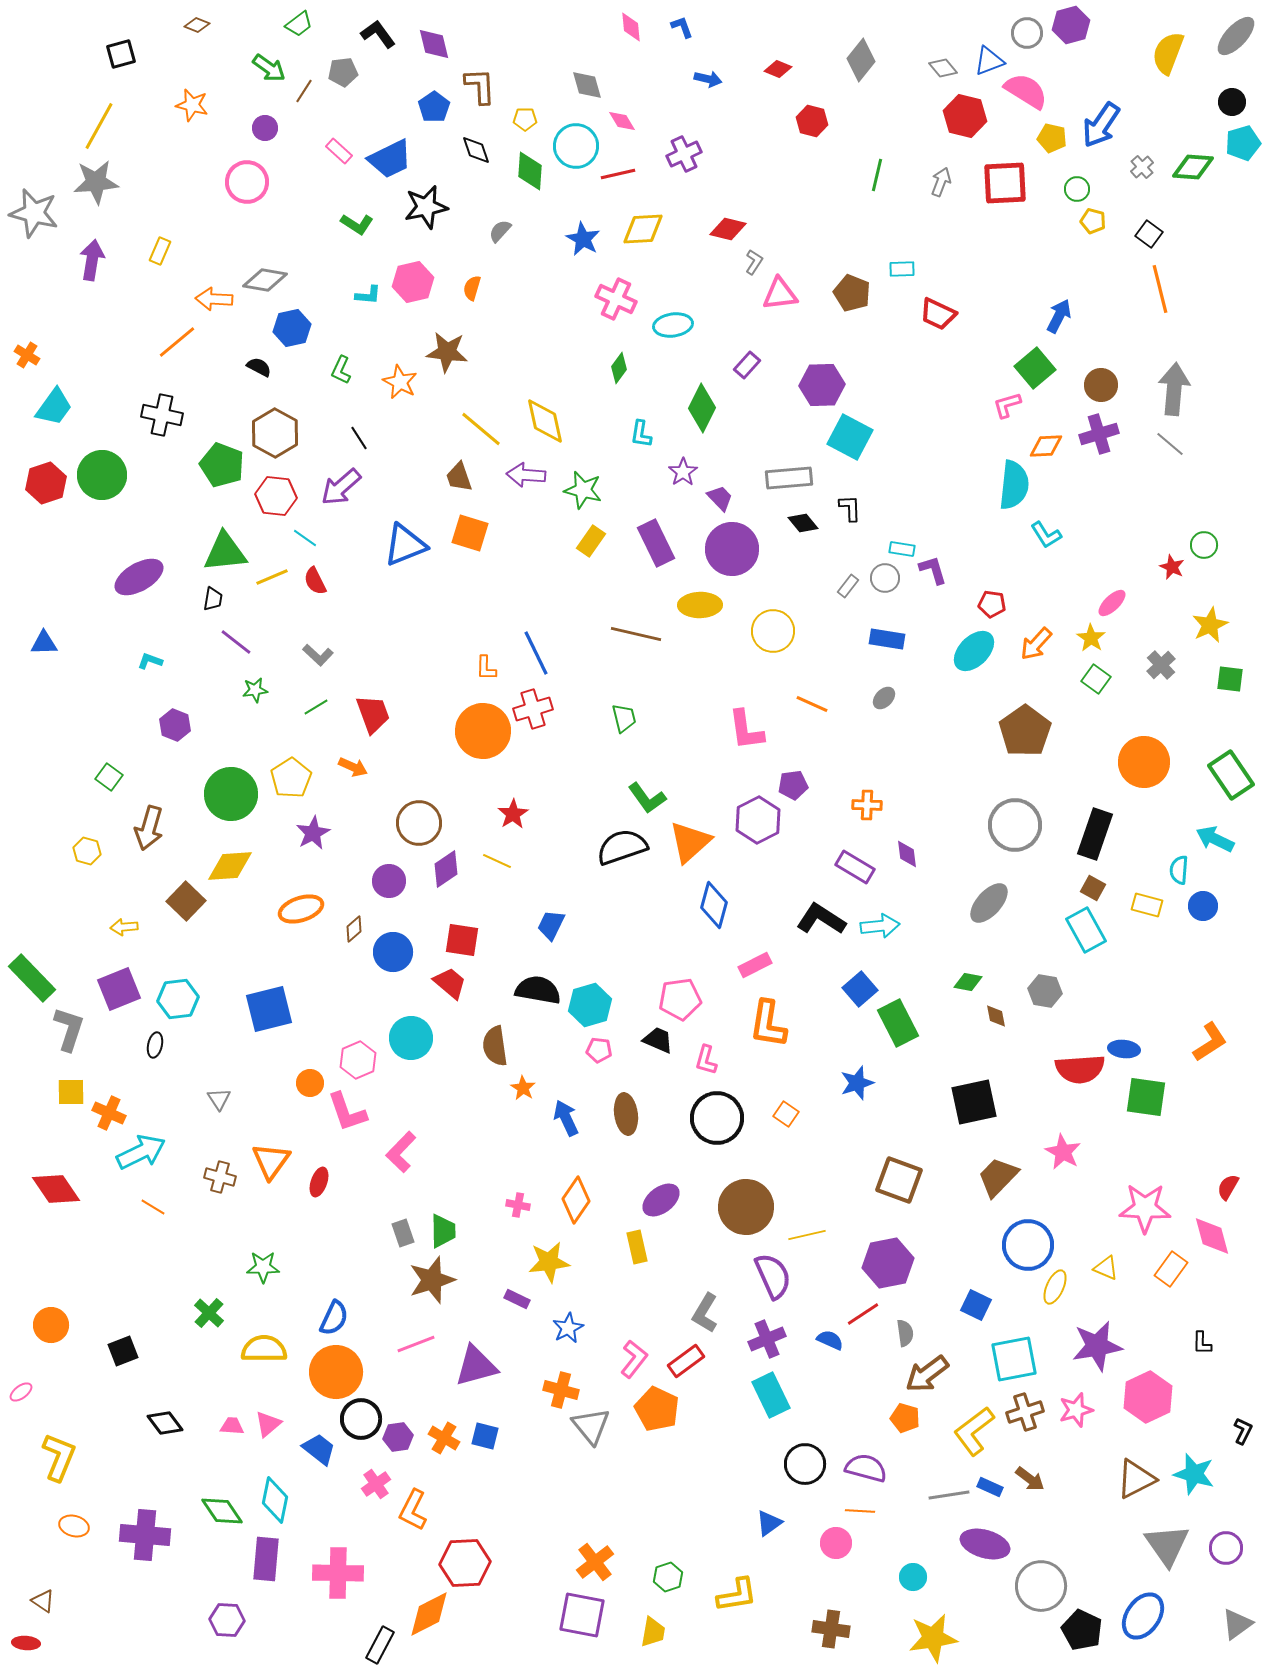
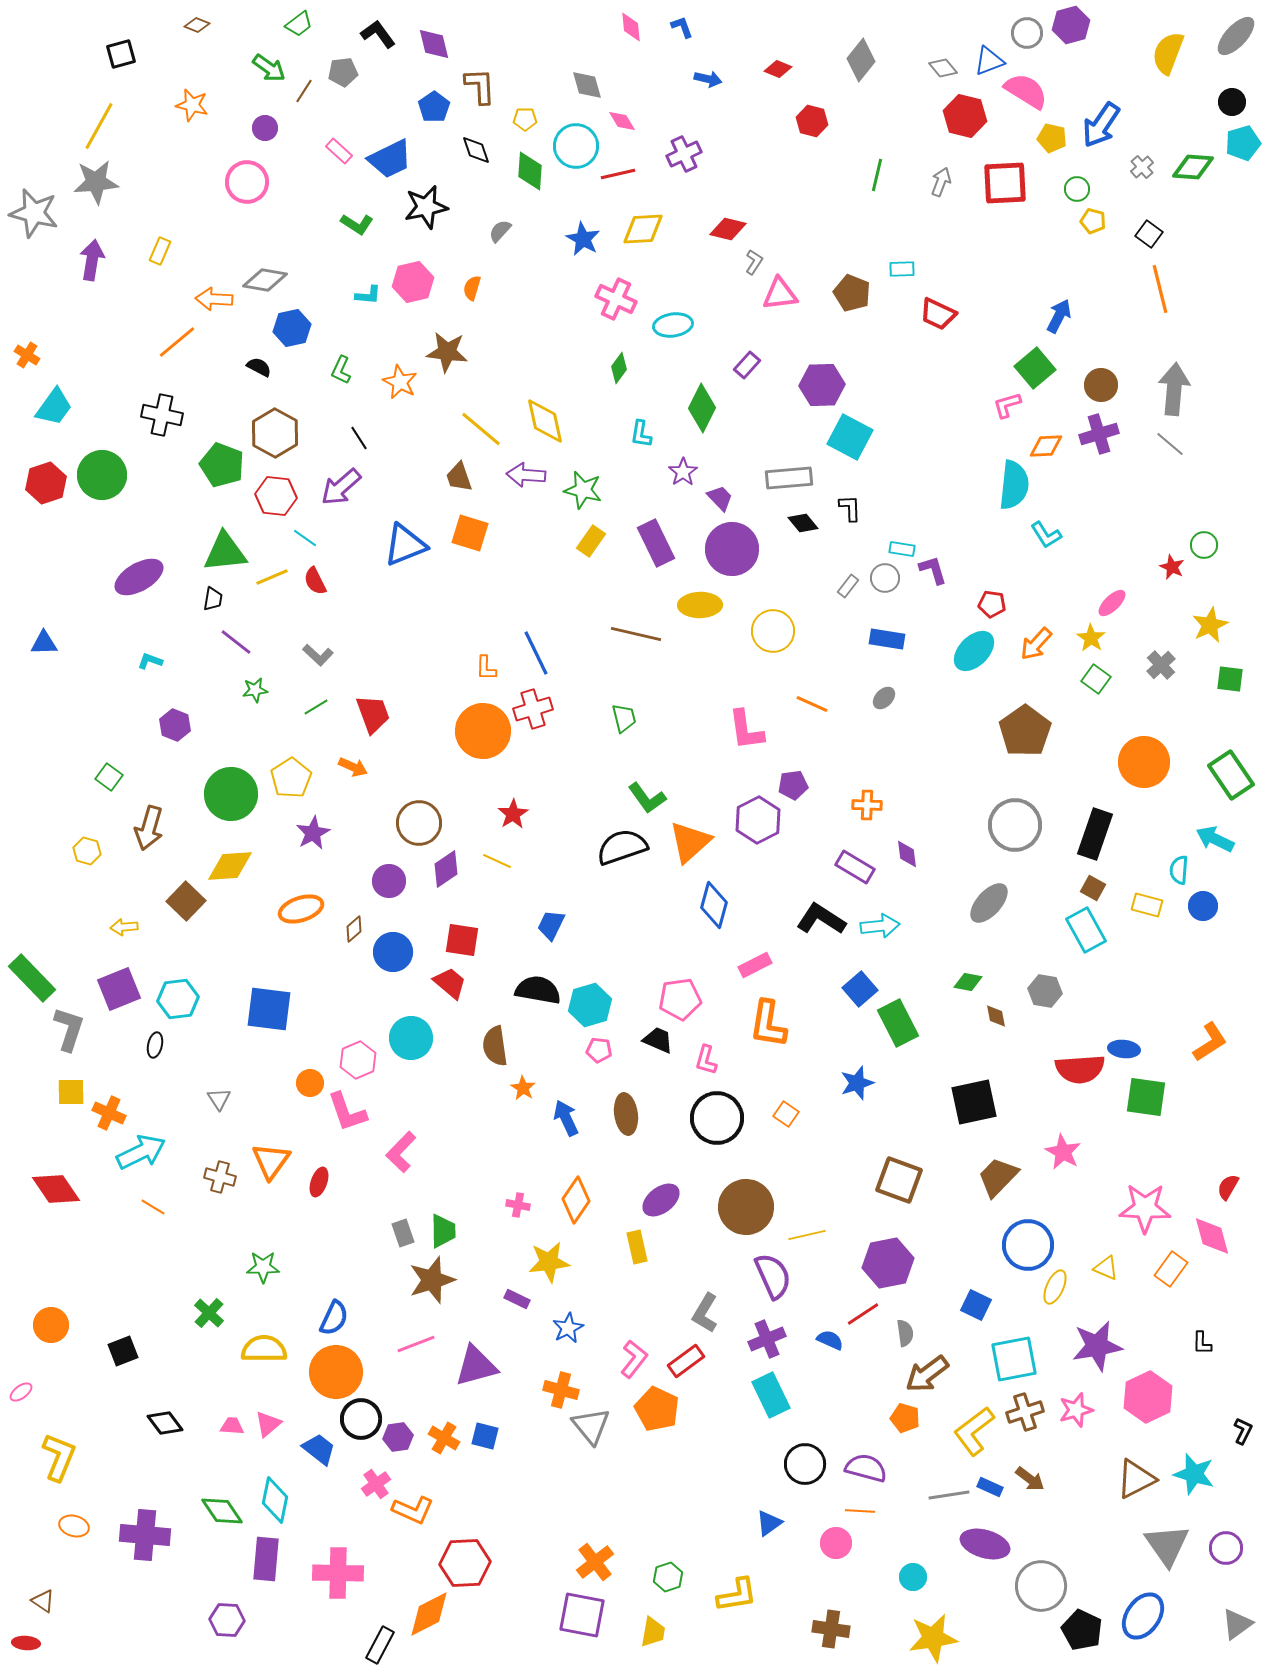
blue square at (269, 1009): rotated 21 degrees clockwise
orange L-shape at (413, 1510): rotated 93 degrees counterclockwise
